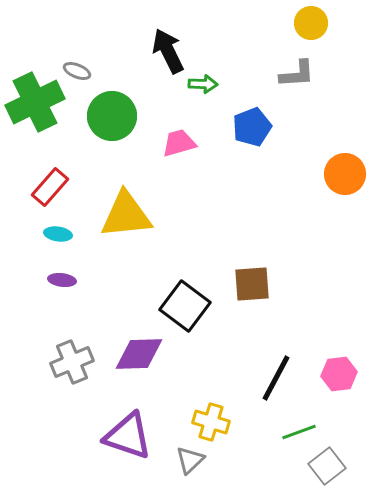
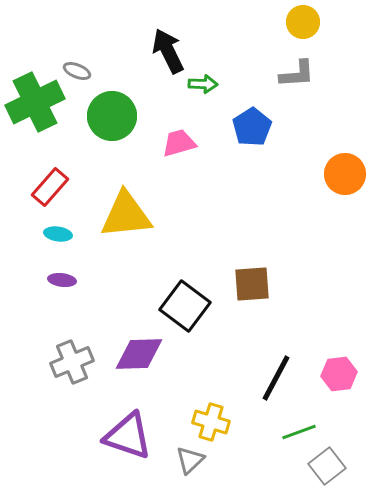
yellow circle: moved 8 px left, 1 px up
blue pentagon: rotated 12 degrees counterclockwise
